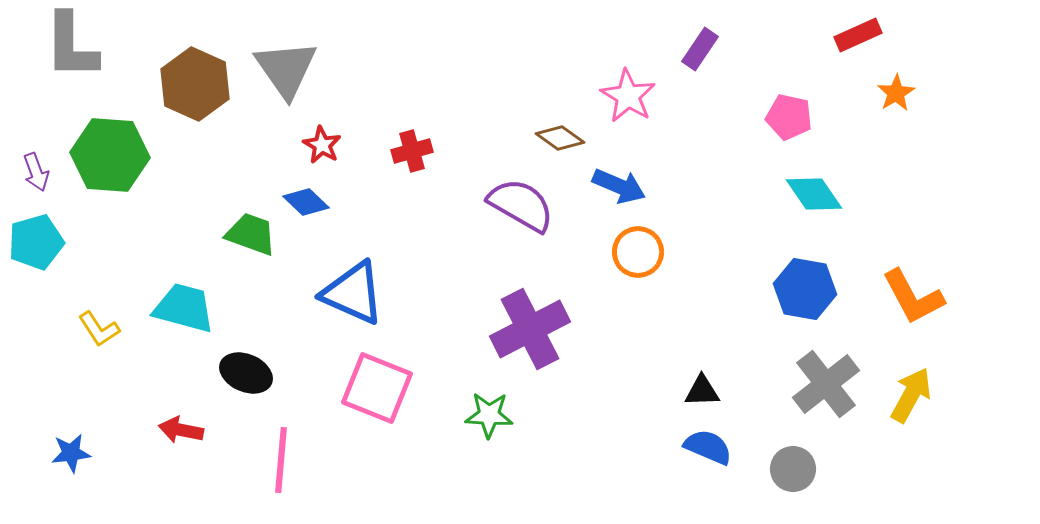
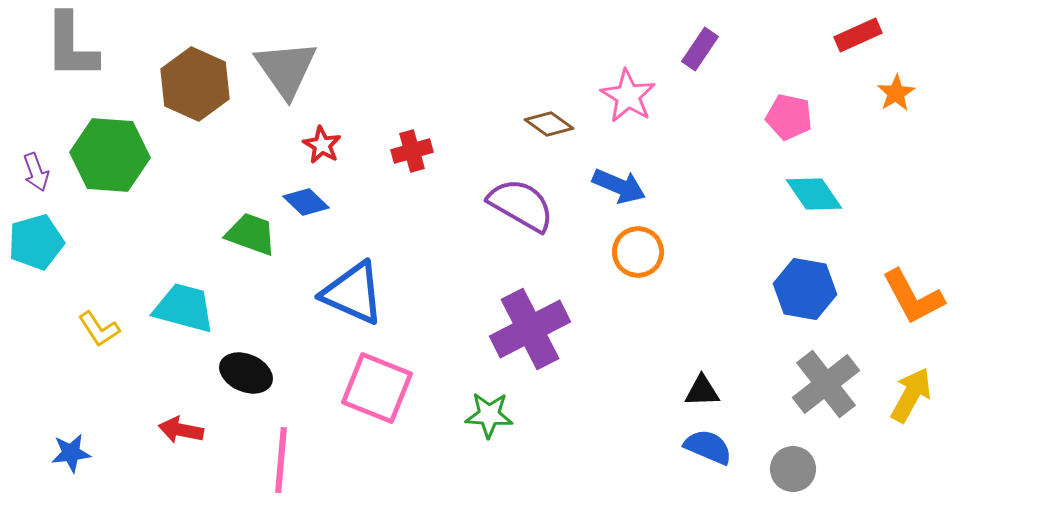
brown diamond: moved 11 px left, 14 px up
